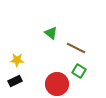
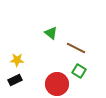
black rectangle: moved 1 px up
